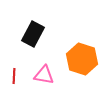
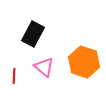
orange hexagon: moved 2 px right, 3 px down
pink triangle: moved 8 px up; rotated 30 degrees clockwise
